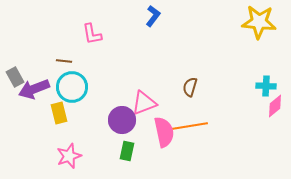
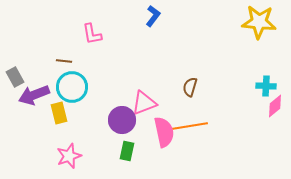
purple arrow: moved 6 px down
